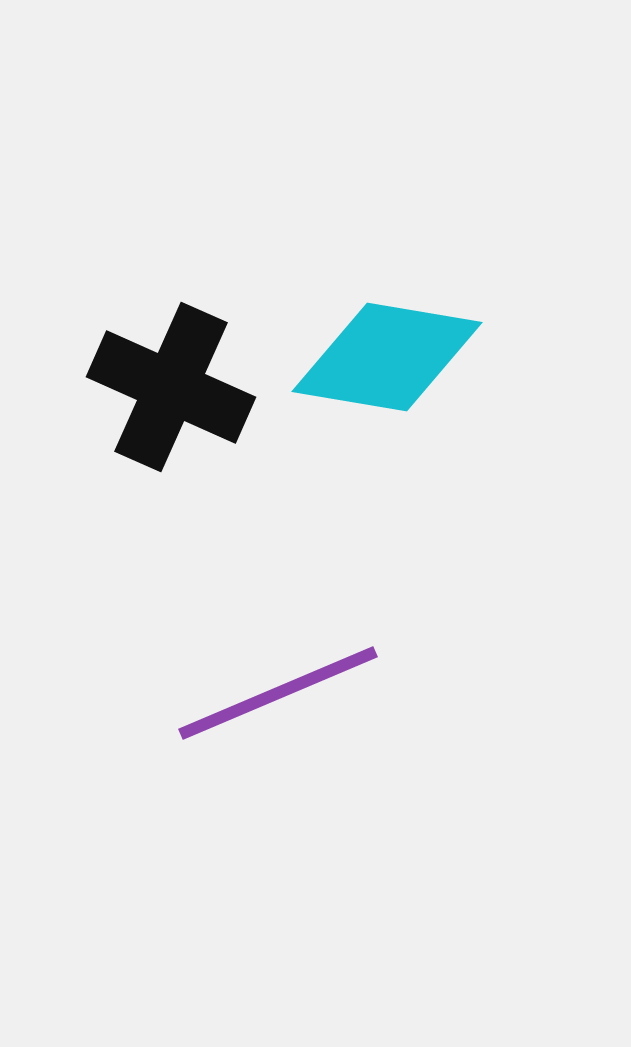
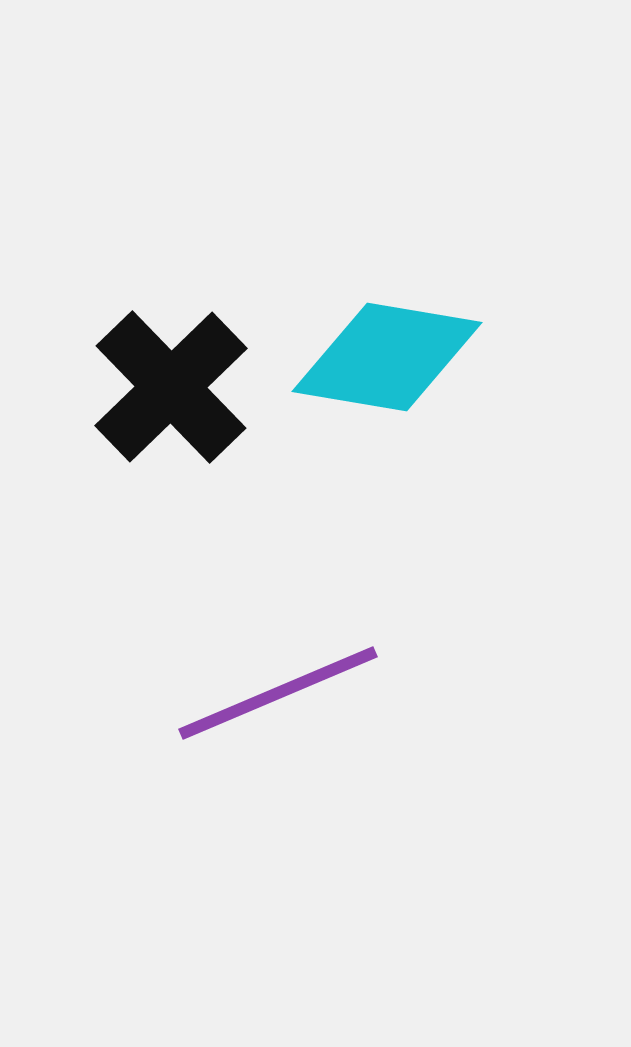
black cross: rotated 22 degrees clockwise
